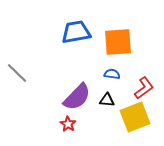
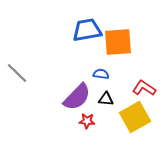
blue trapezoid: moved 11 px right, 2 px up
blue semicircle: moved 11 px left
red L-shape: rotated 110 degrees counterclockwise
black triangle: moved 1 px left, 1 px up
yellow square: rotated 8 degrees counterclockwise
red star: moved 19 px right, 3 px up; rotated 28 degrees counterclockwise
